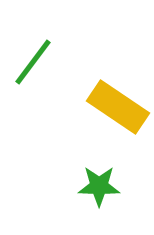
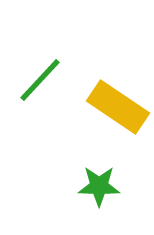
green line: moved 7 px right, 18 px down; rotated 6 degrees clockwise
